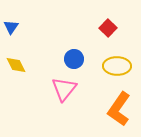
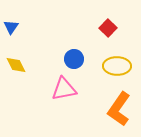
pink triangle: rotated 40 degrees clockwise
